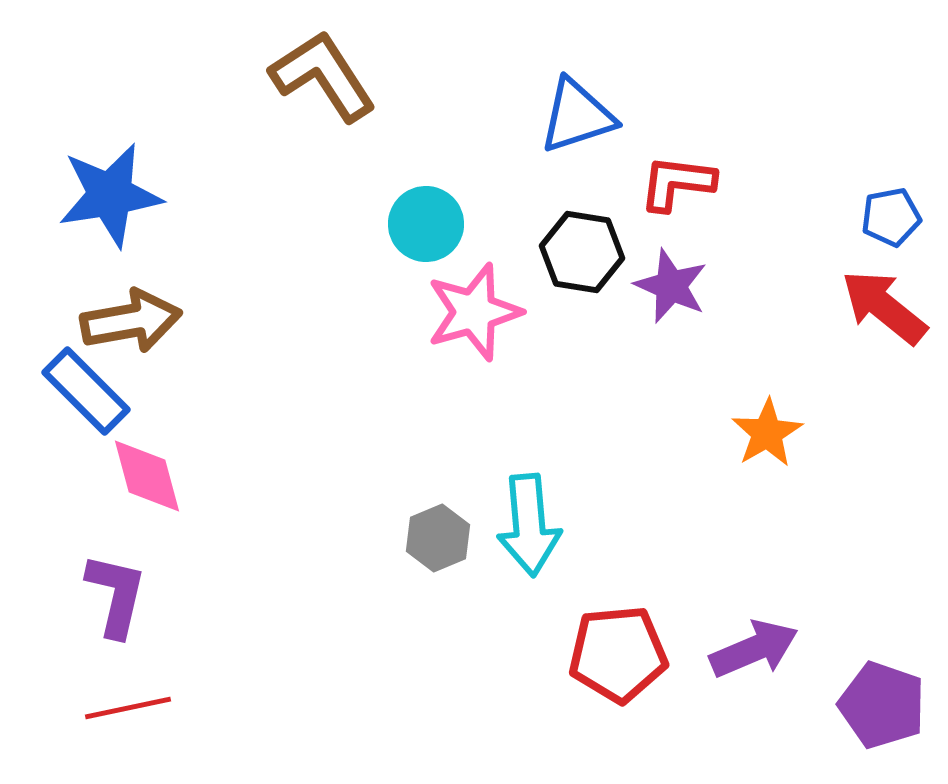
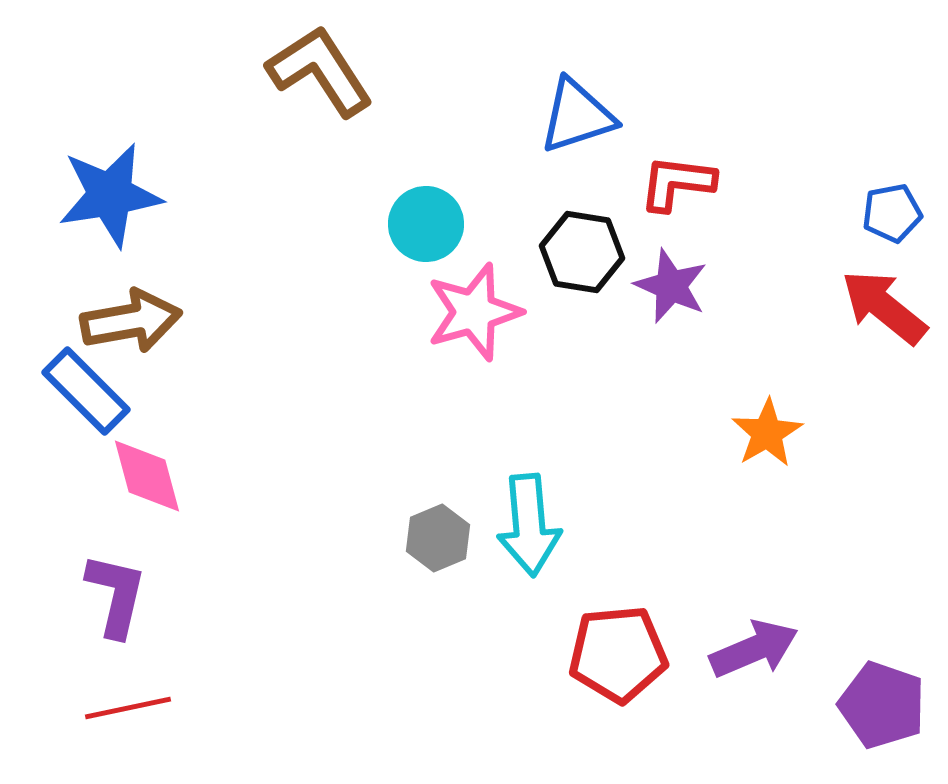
brown L-shape: moved 3 px left, 5 px up
blue pentagon: moved 1 px right, 4 px up
